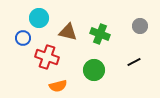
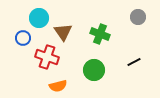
gray circle: moved 2 px left, 9 px up
brown triangle: moved 5 px left; rotated 42 degrees clockwise
